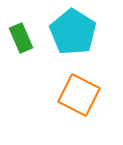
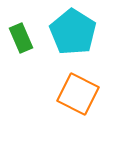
orange square: moved 1 px left, 1 px up
